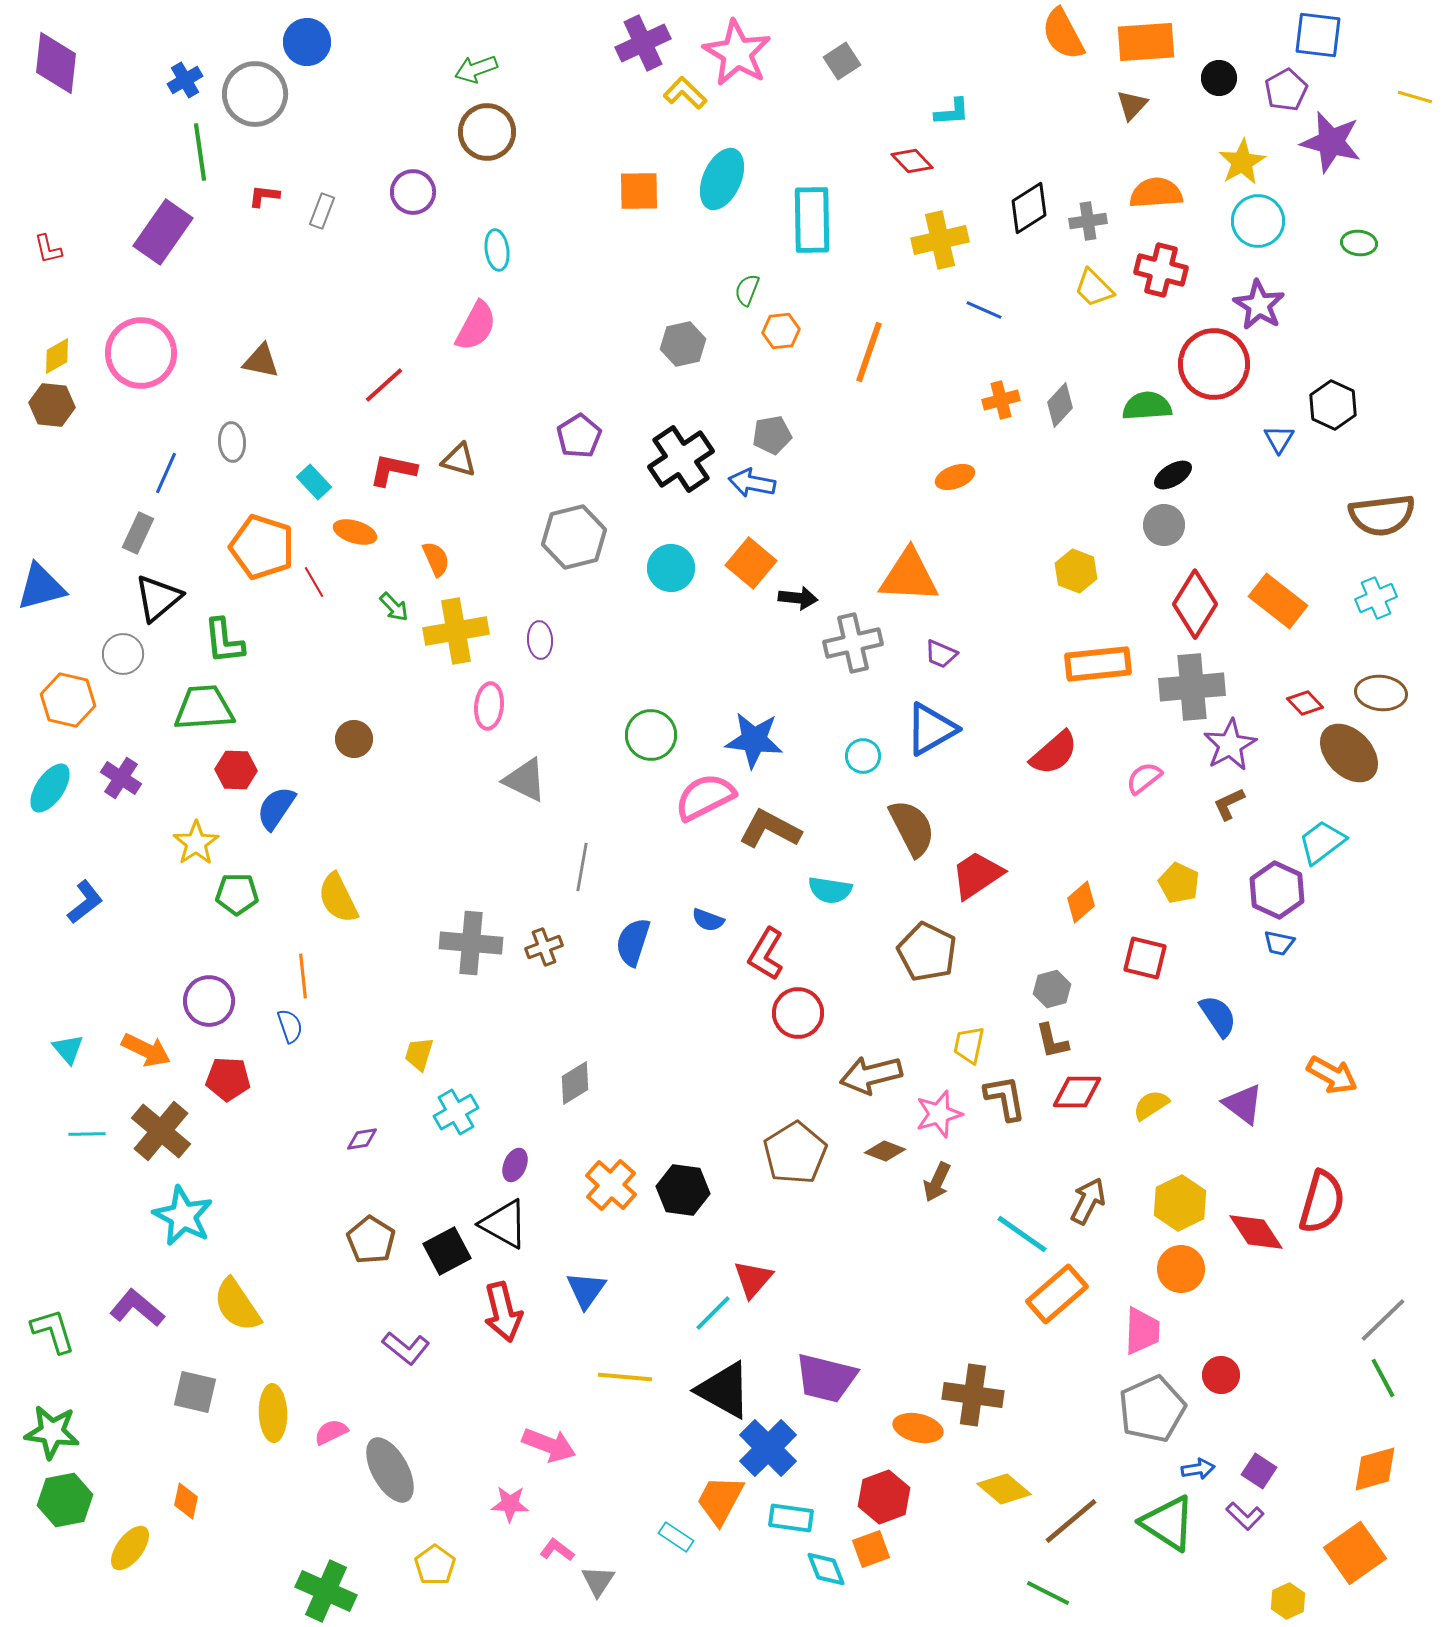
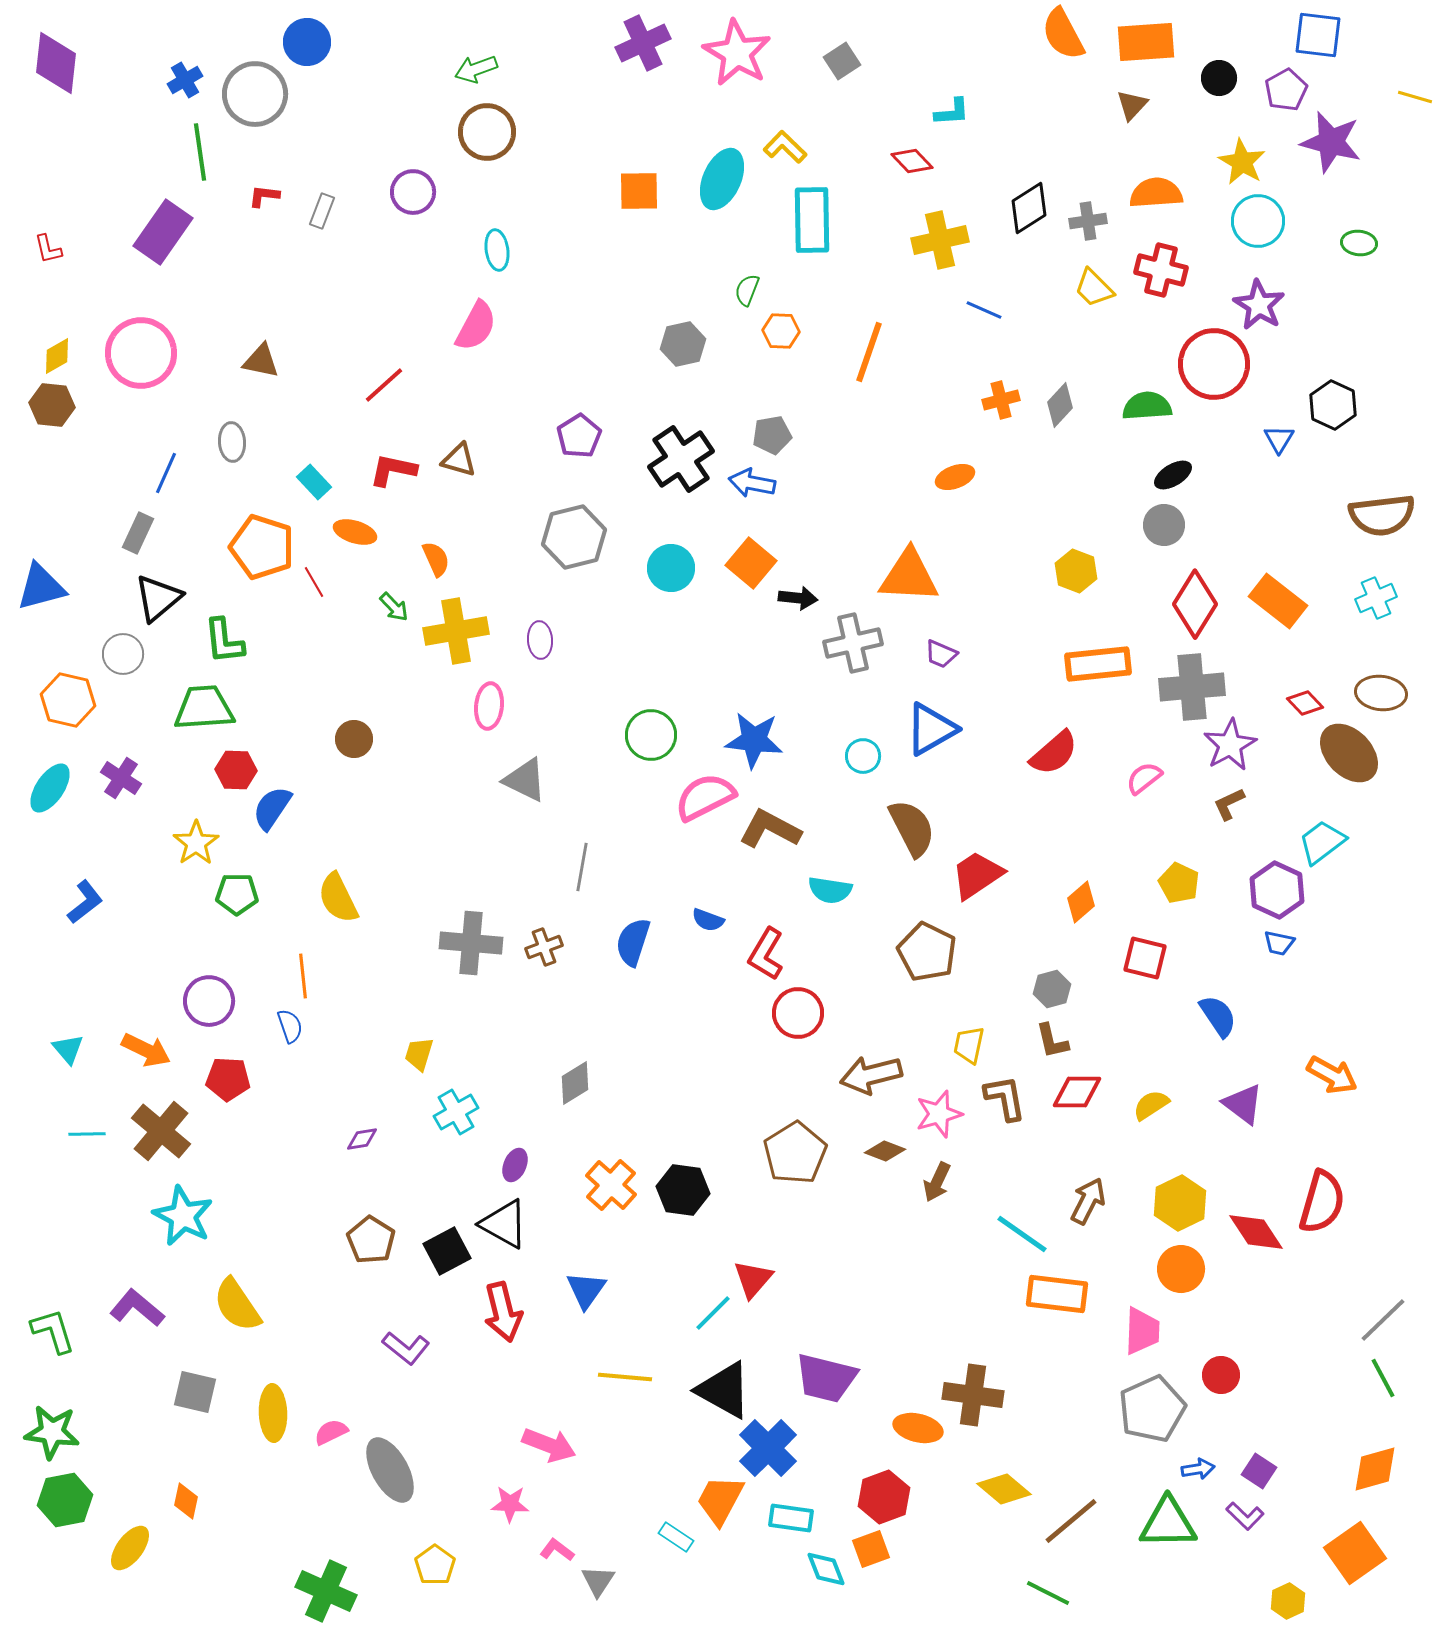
yellow L-shape at (685, 93): moved 100 px right, 54 px down
yellow star at (1242, 162): rotated 12 degrees counterclockwise
orange hexagon at (781, 331): rotated 9 degrees clockwise
blue semicircle at (276, 808): moved 4 px left
orange rectangle at (1057, 1294): rotated 48 degrees clockwise
green triangle at (1168, 1523): rotated 34 degrees counterclockwise
